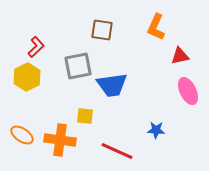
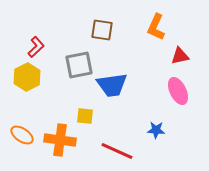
gray square: moved 1 px right, 1 px up
pink ellipse: moved 10 px left
